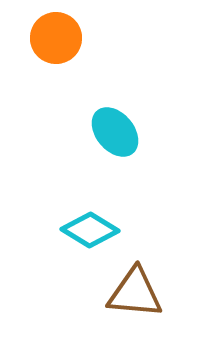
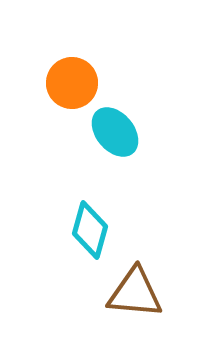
orange circle: moved 16 px right, 45 px down
cyan diamond: rotated 74 degrees clockwise
